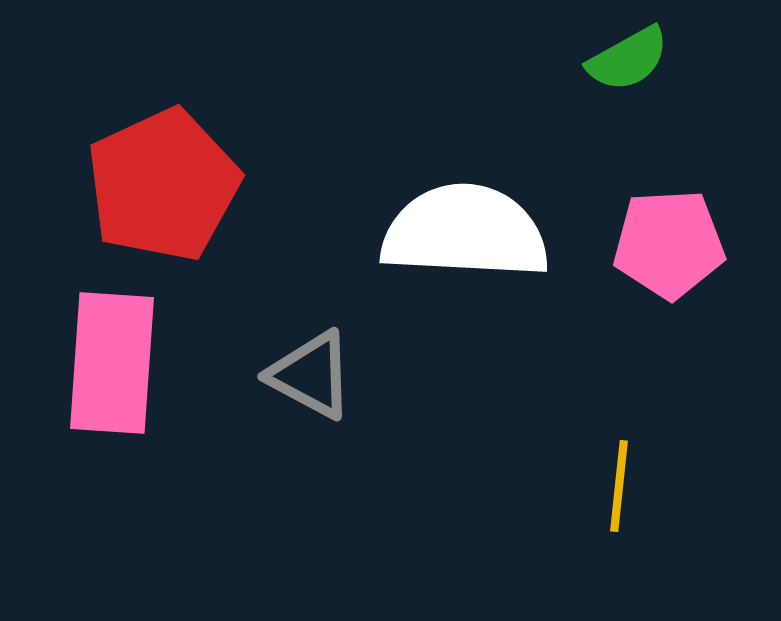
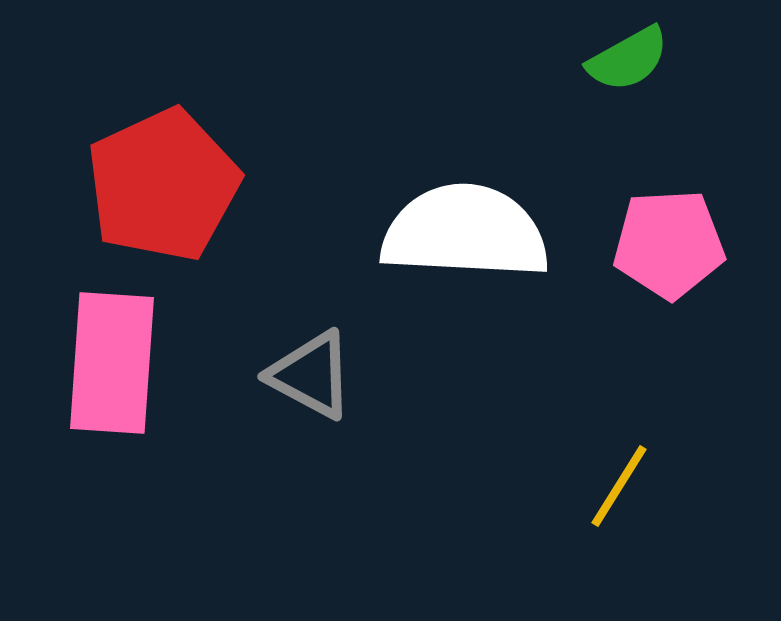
yellow line: rotated 26 degrees clockwise
